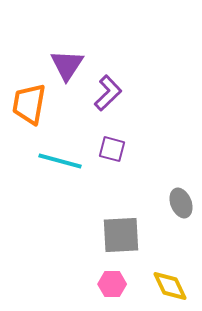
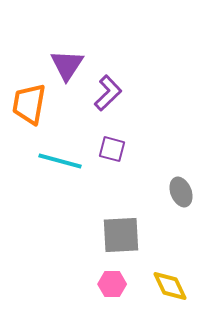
gray ellipse: moved 11 px up
